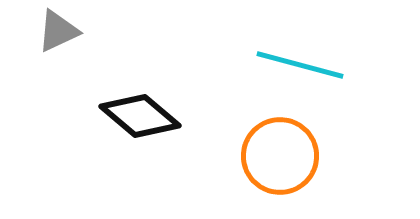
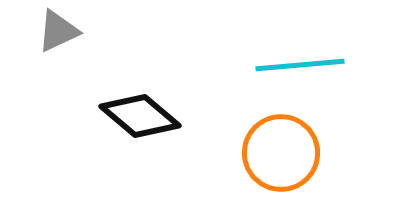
cyan line: rotated 20 degrees counterclockwise
orange circle: moved 1 px right, 3 px up
